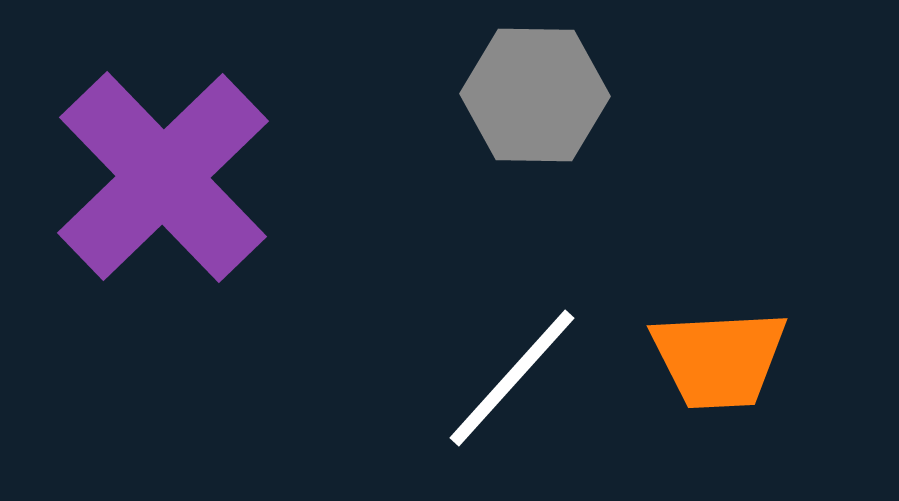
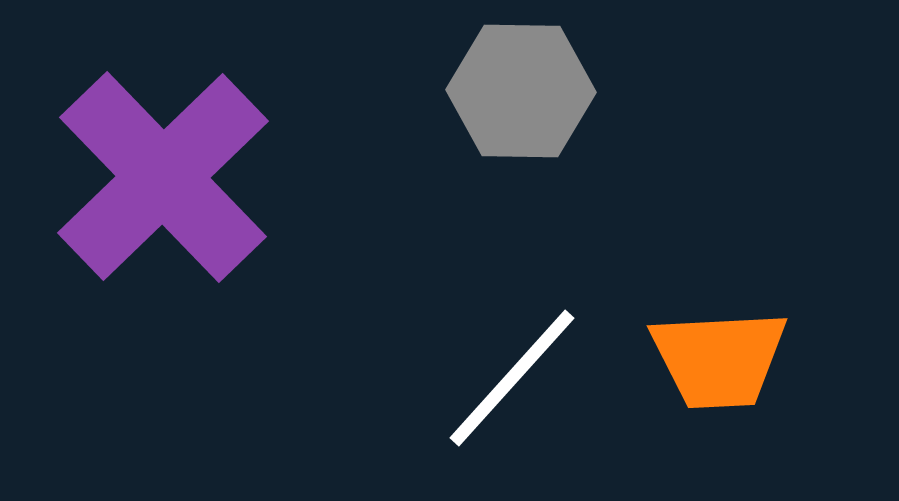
gray hexagon: moved 14 px left, 4 px up
